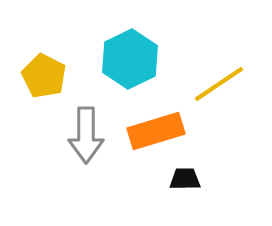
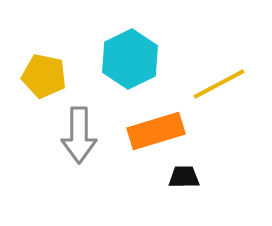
yellow pentagon: rotated 15 degrees counterclockwise
yellow line: rotated 6 degrees clockwise
gray arrow: moved 7 px left
black trapezoid: moved 1 px left, 2 px up
